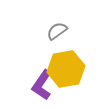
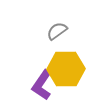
yellow hexagon: rotated 9 degrees clockwise
